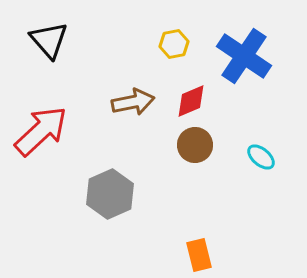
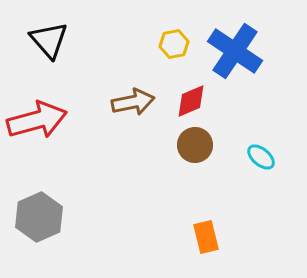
blue cross: moved 9 px left, 5 px up
red arrow: moved 4 px left, 11 px up; rotated 28 degrees clockwise
gray hexagon: moved 71 px left, 23 px down
orange rectangle: moved 7 px right, 18 px up
